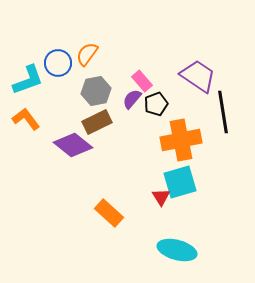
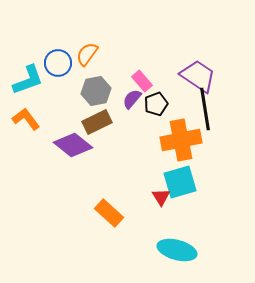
black line: moved 18 px left, 3 px up
